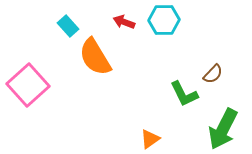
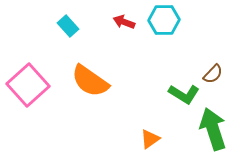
orange semicircle: moved 5 px left, 24 px down; rotated 24 degrees counterclockwise
green L-shape: rotated 32 degrees counterclockwise
green arrow: moved 10 px left; rotated 135 degrees clockwise
